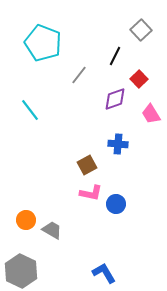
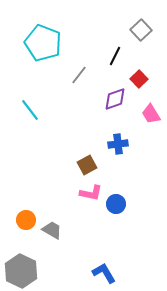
blue cross: rotated 12 degrees counterclockwise
